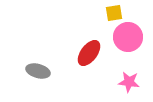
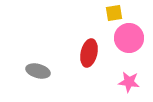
pink circle: moved 1 px right, 1 px down
red ellipse: rotated 24 degrees counterclockwise
